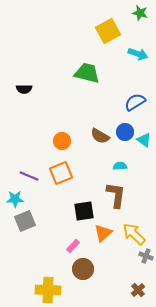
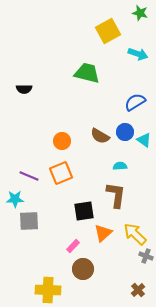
gray square: moved 4 px right; rotated 20 degrees clockwise
yellow arrow: moved 1 px right
